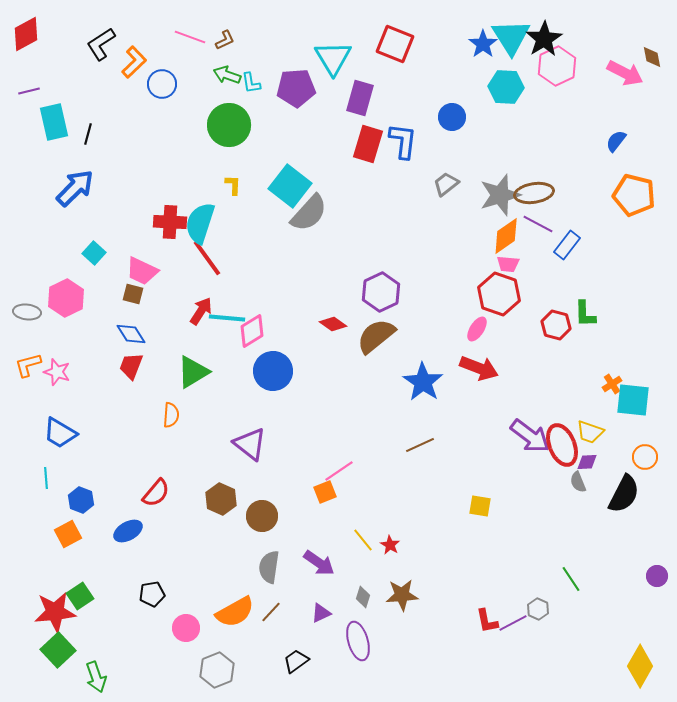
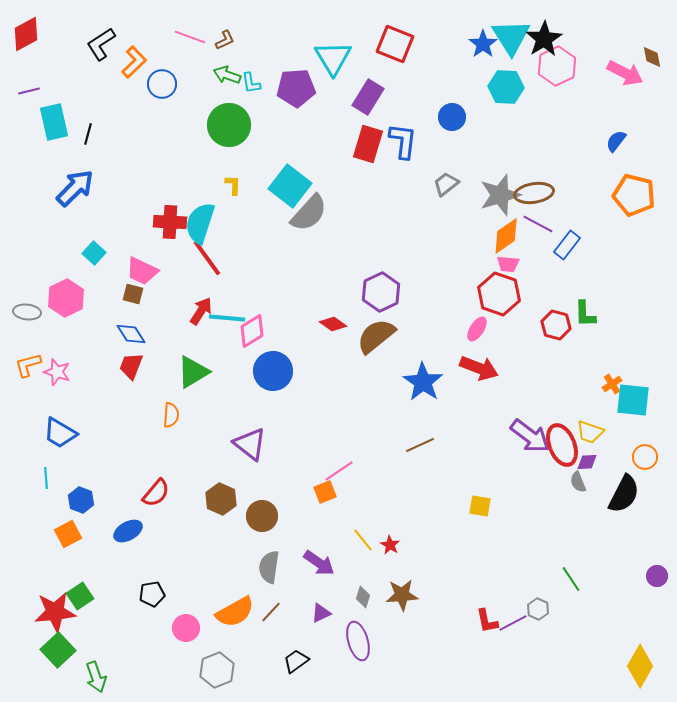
purple rectangle at (360, 98): moved 8 px right, 1 px up; rotated 16 degrees clockwise
